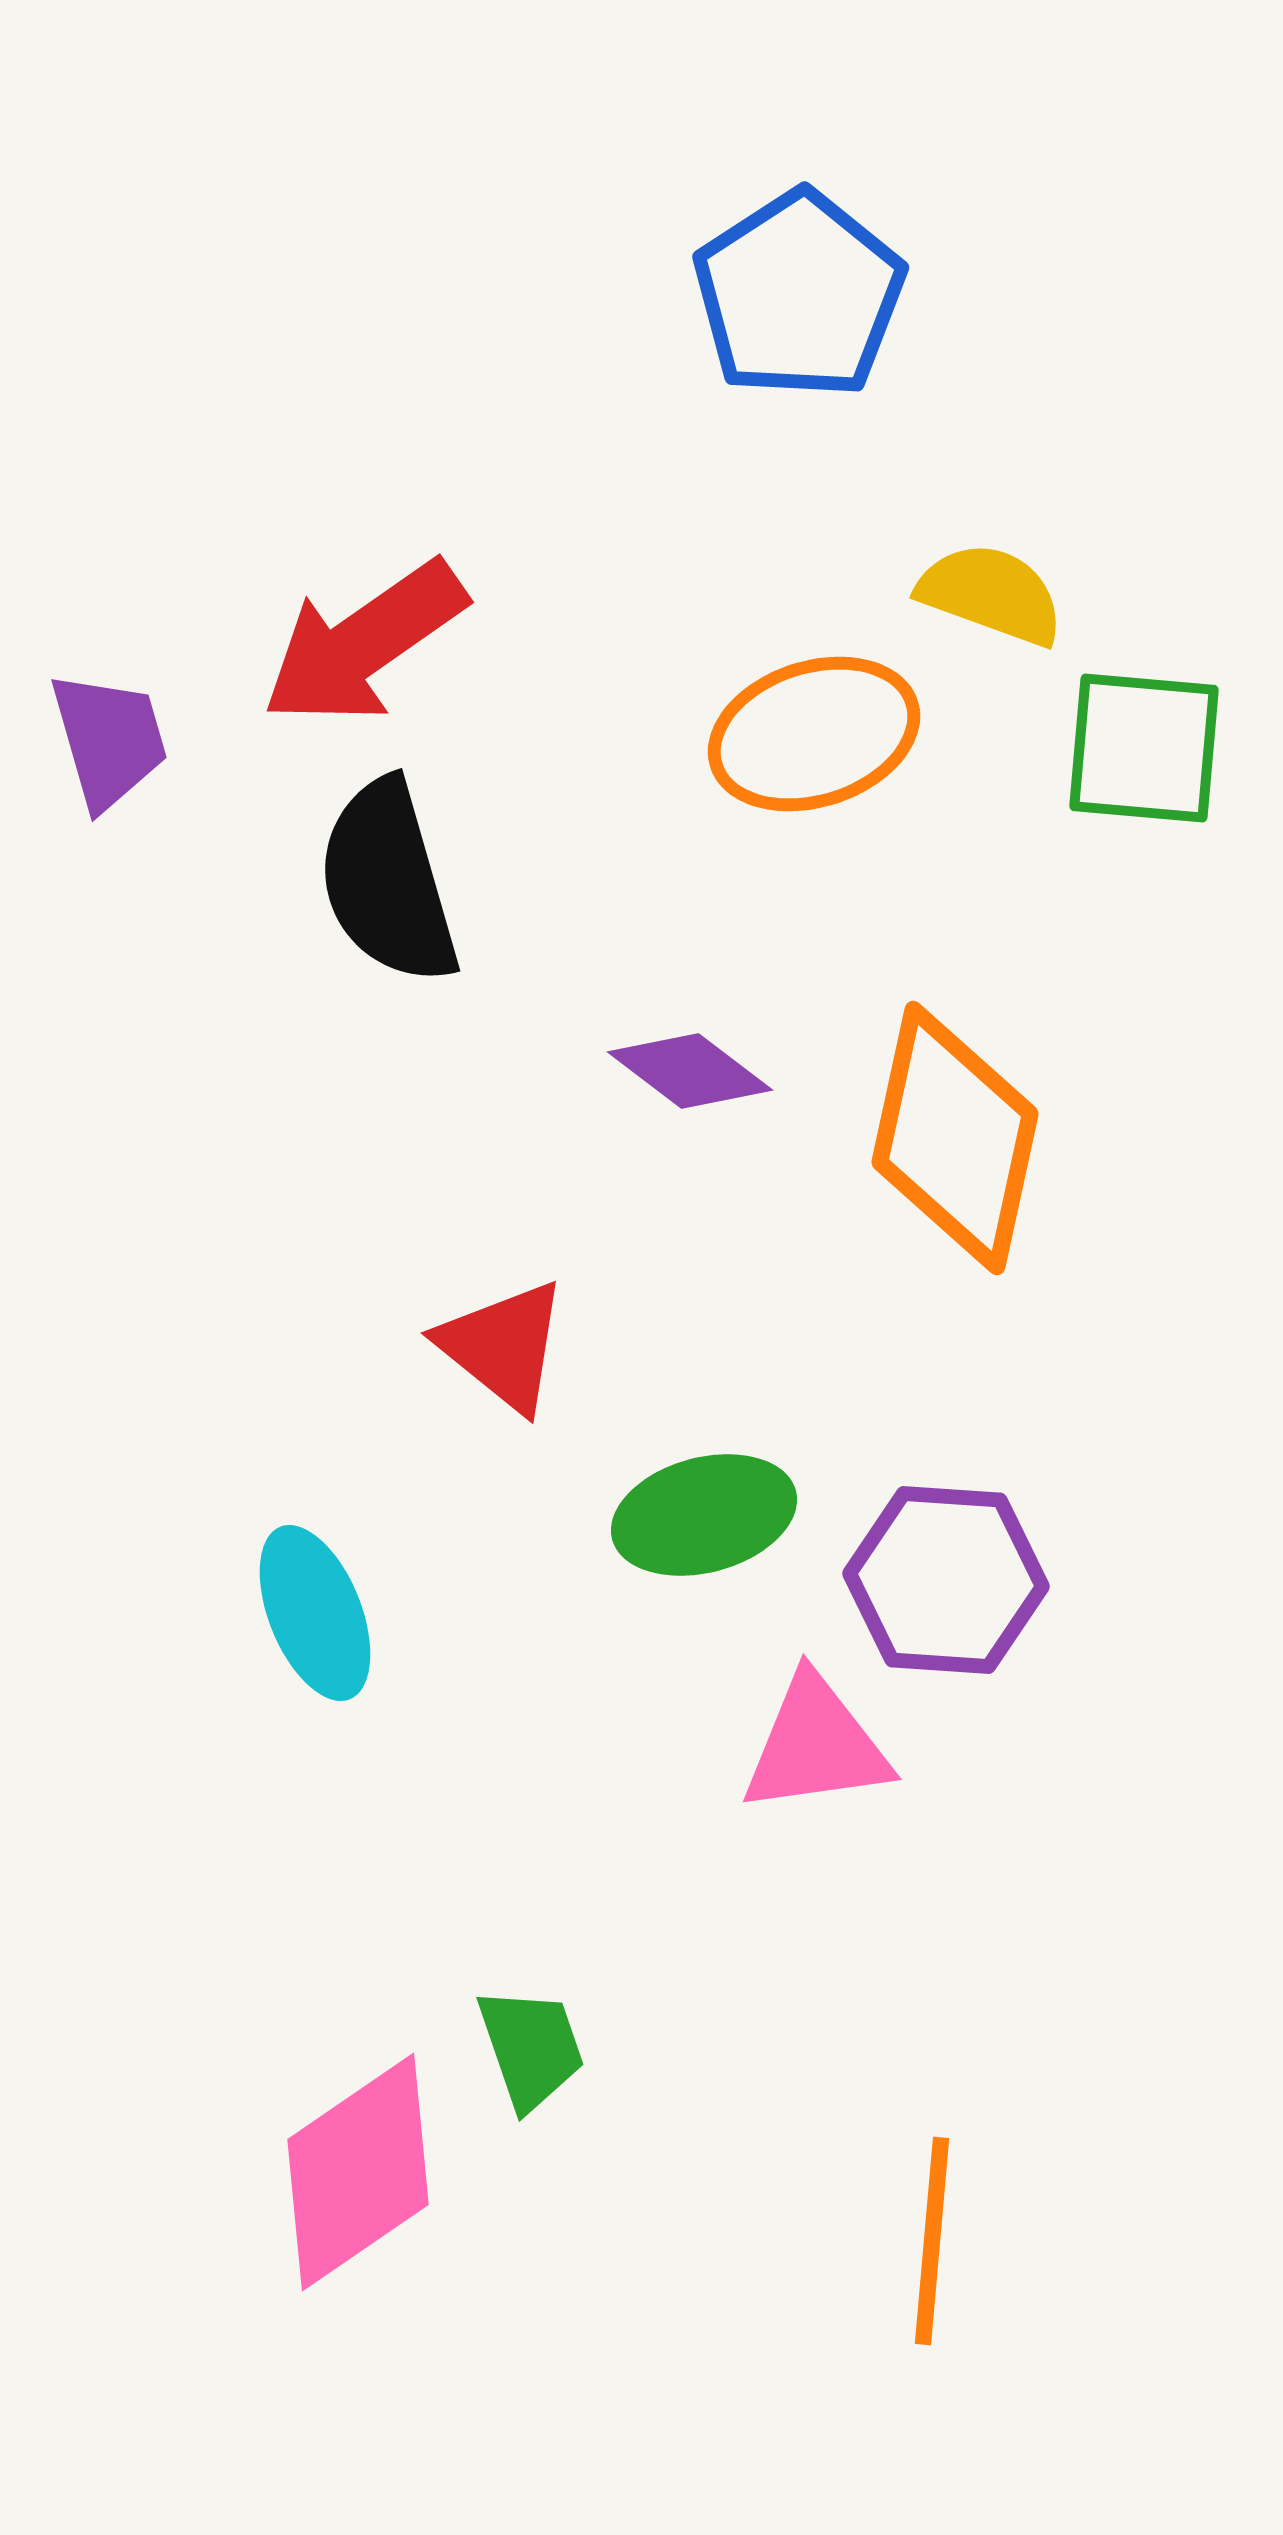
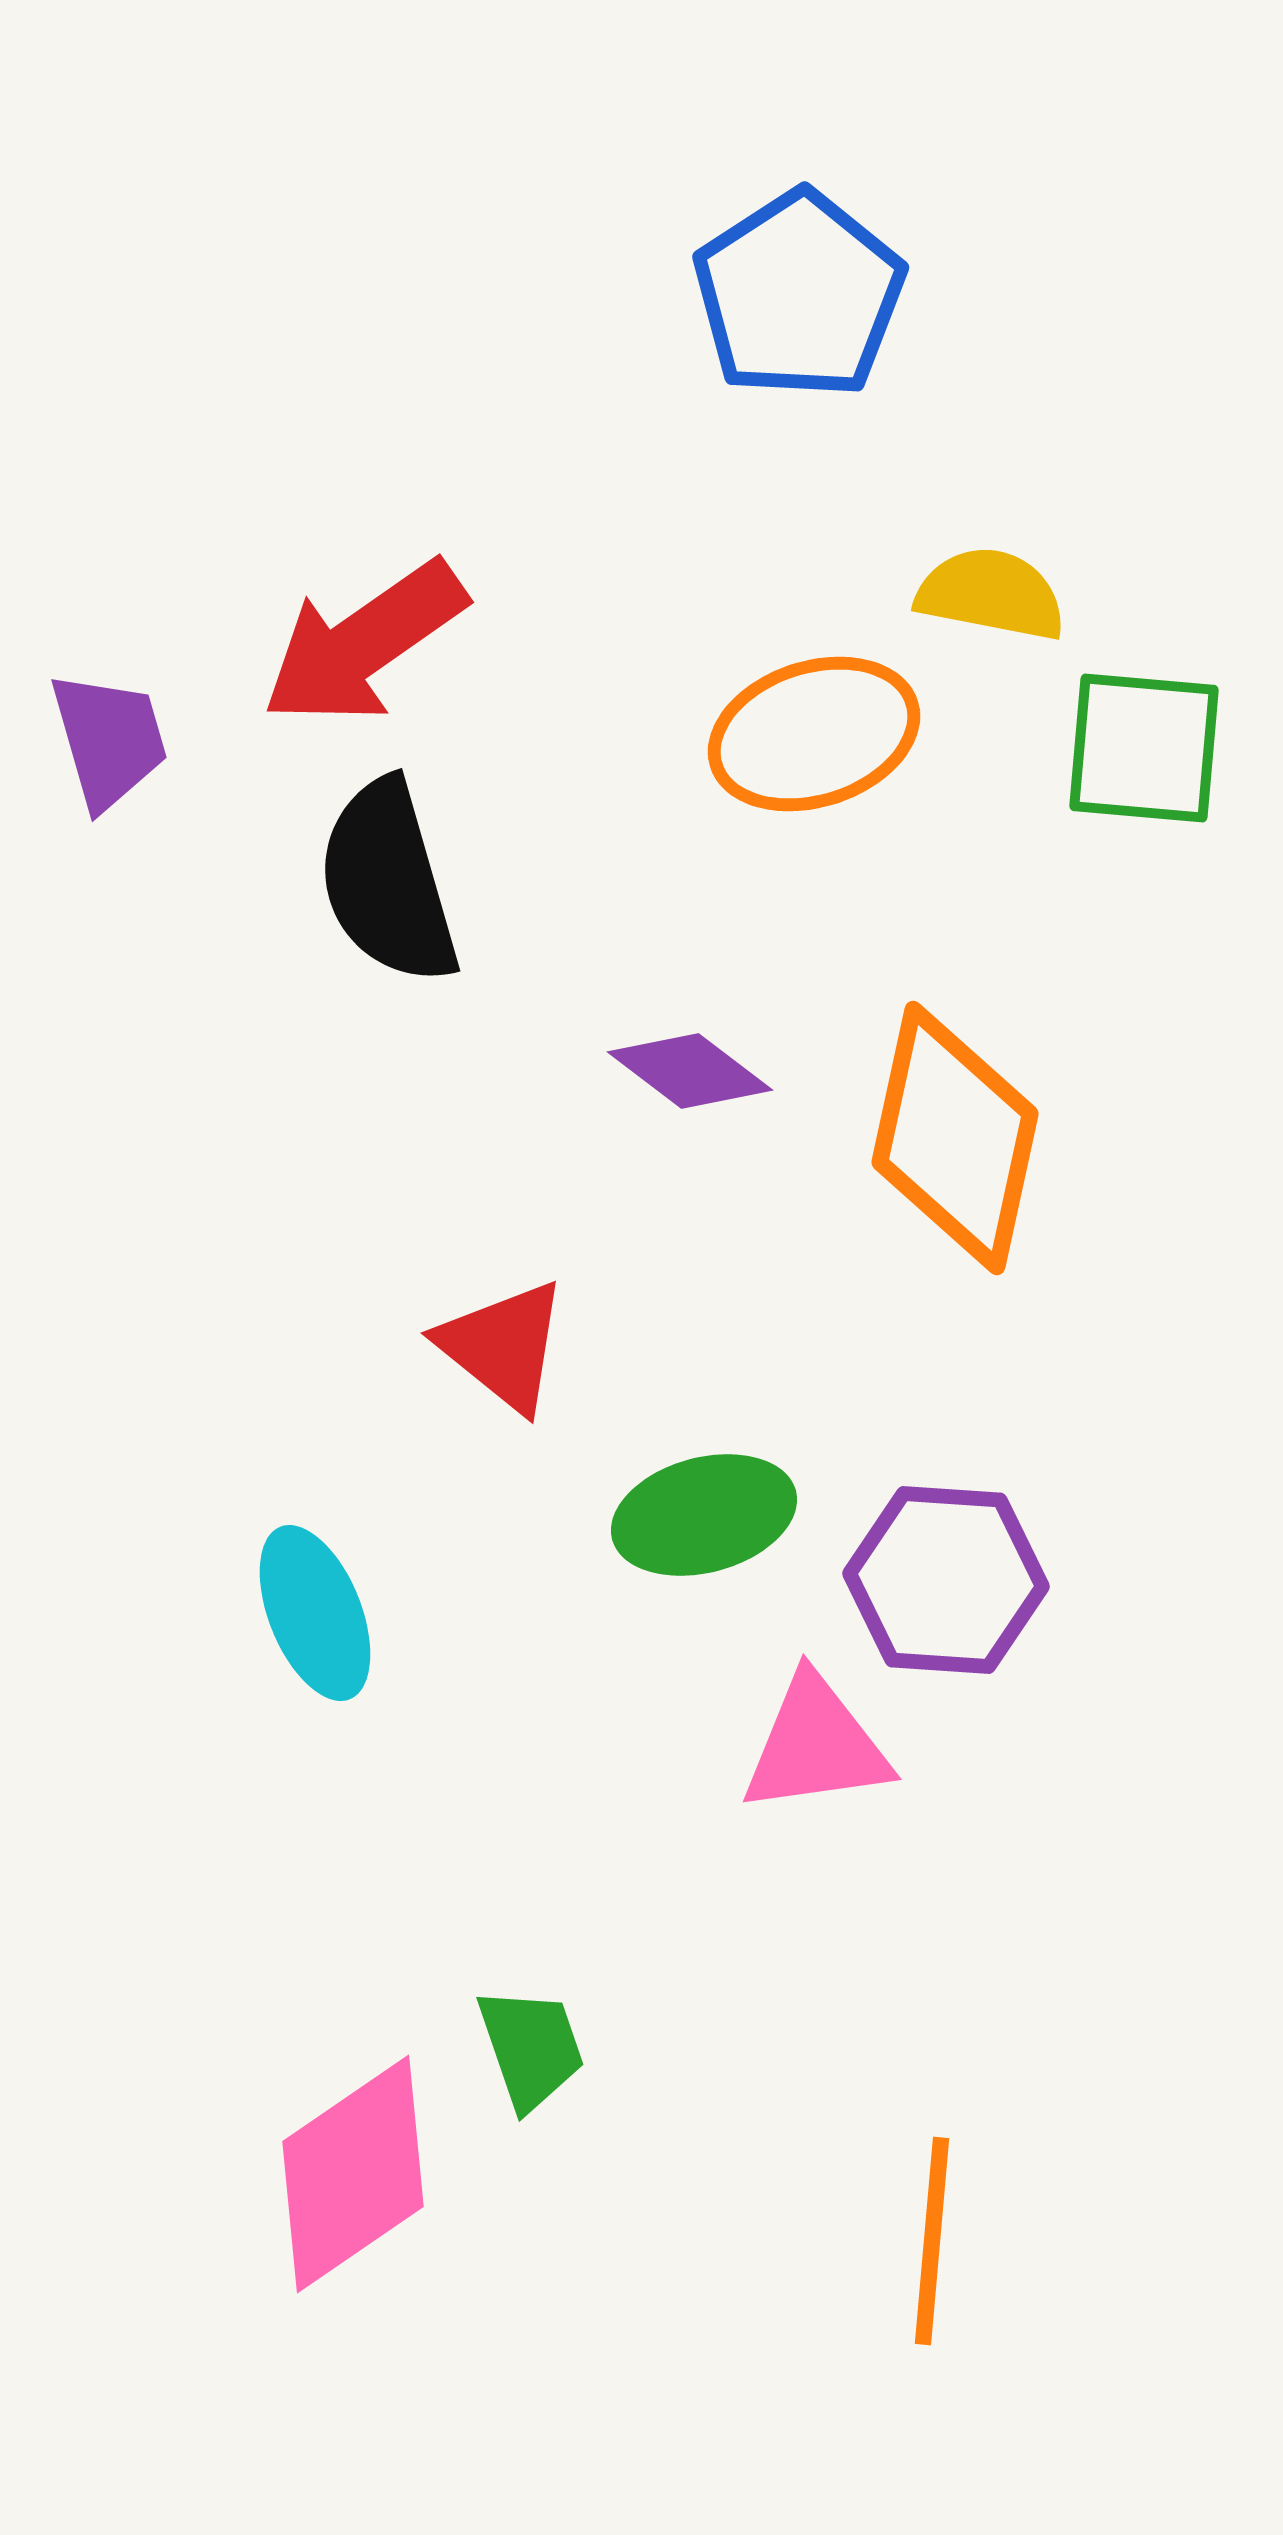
yellow semicircle: rotated 9 degrees counterclockwise
pink diamond: moved 5 px left, 2 px down
